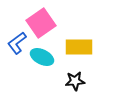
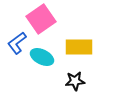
pink square: moved 4 px up
